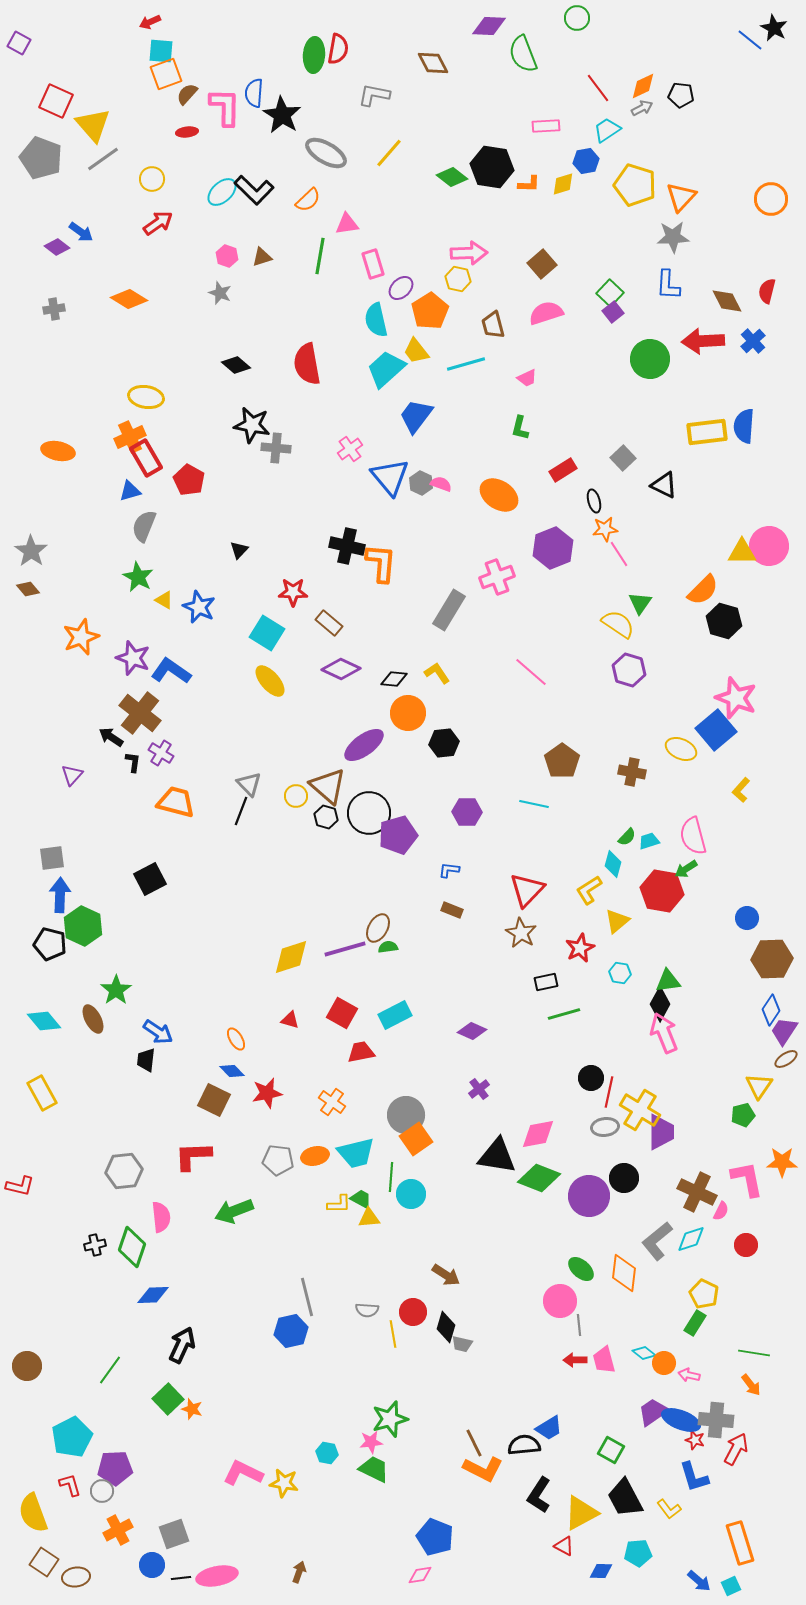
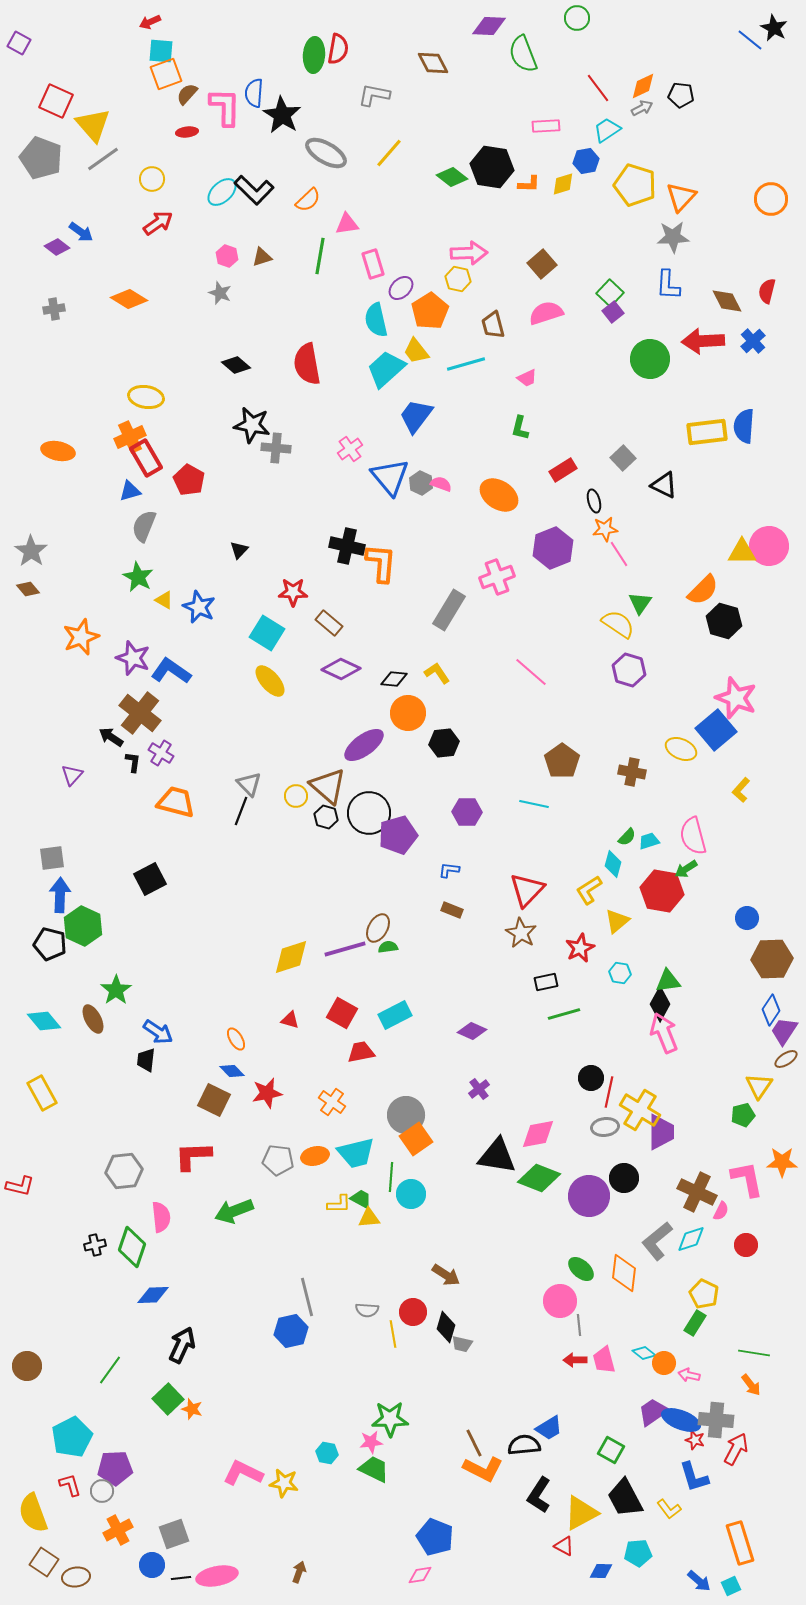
green star at (390, 1419): rotated 15 degrees clockwise
